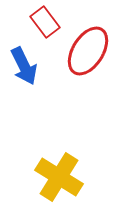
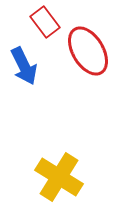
red ellipse: rotated 63 degrees counterclockwise
